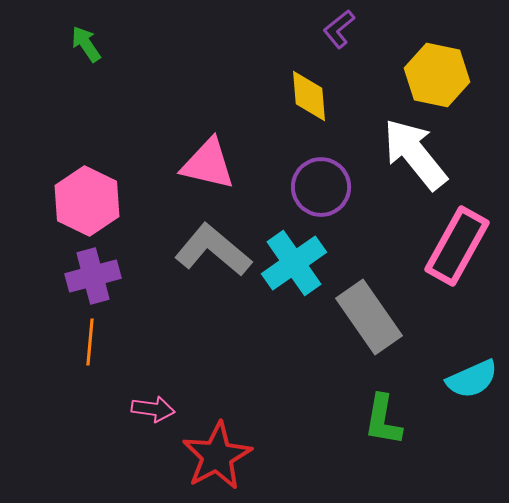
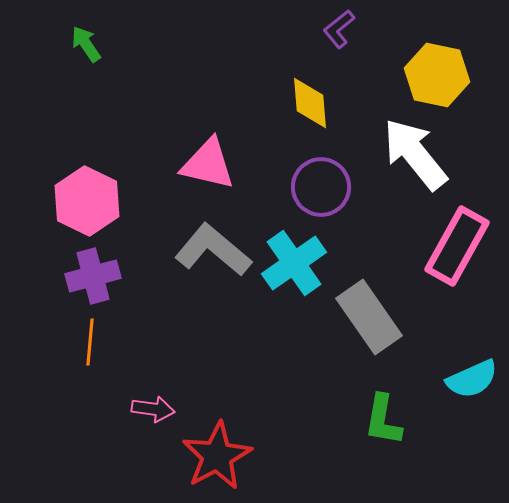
yellow diamond: moved 1 px right, 7 px down
